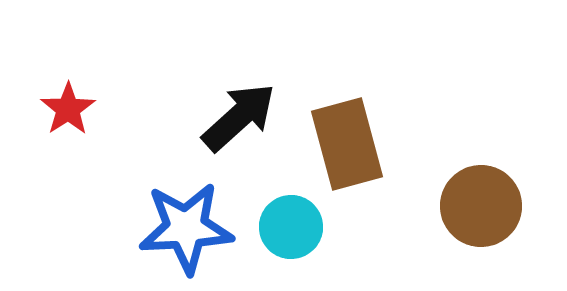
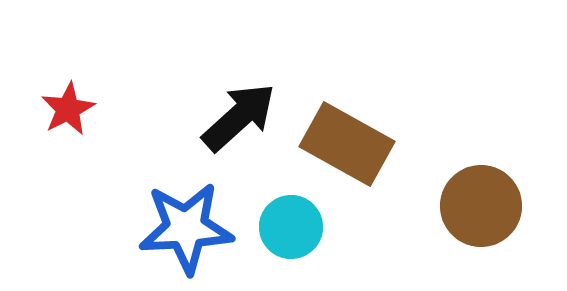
red star: rotated 6 degrees clockwise
brown rectangle: rotated 46 degrees counterclockwise
